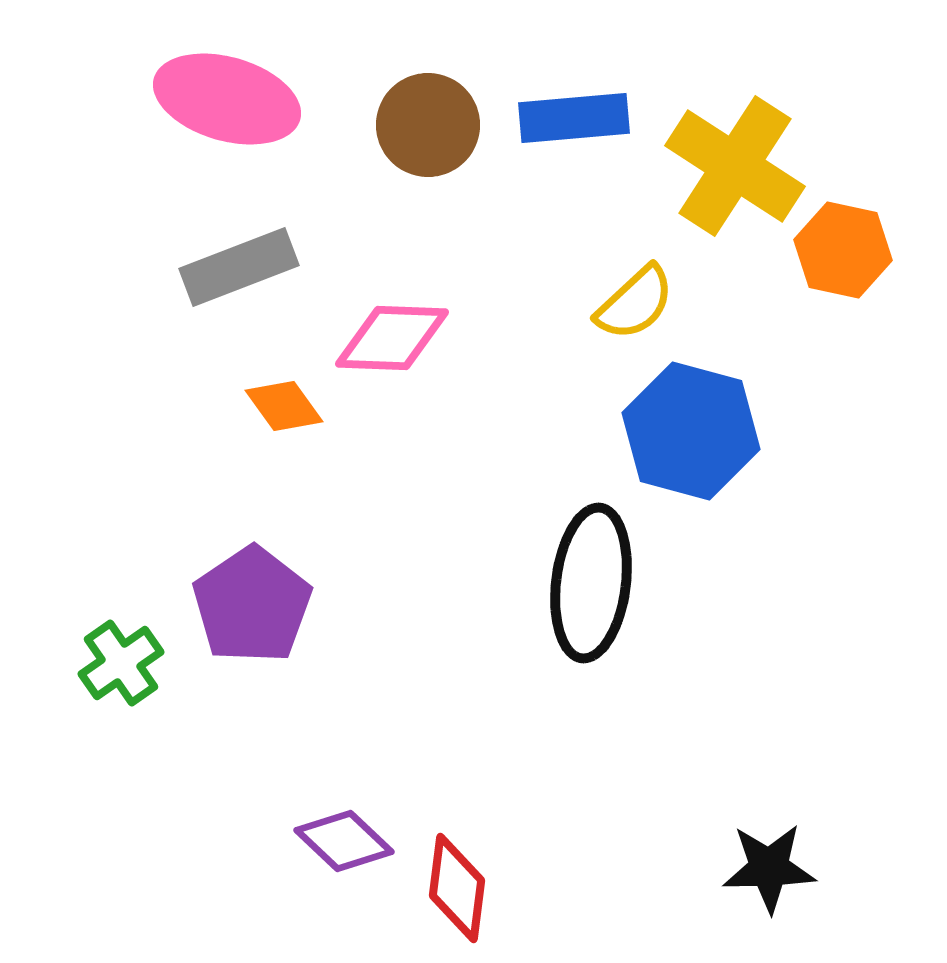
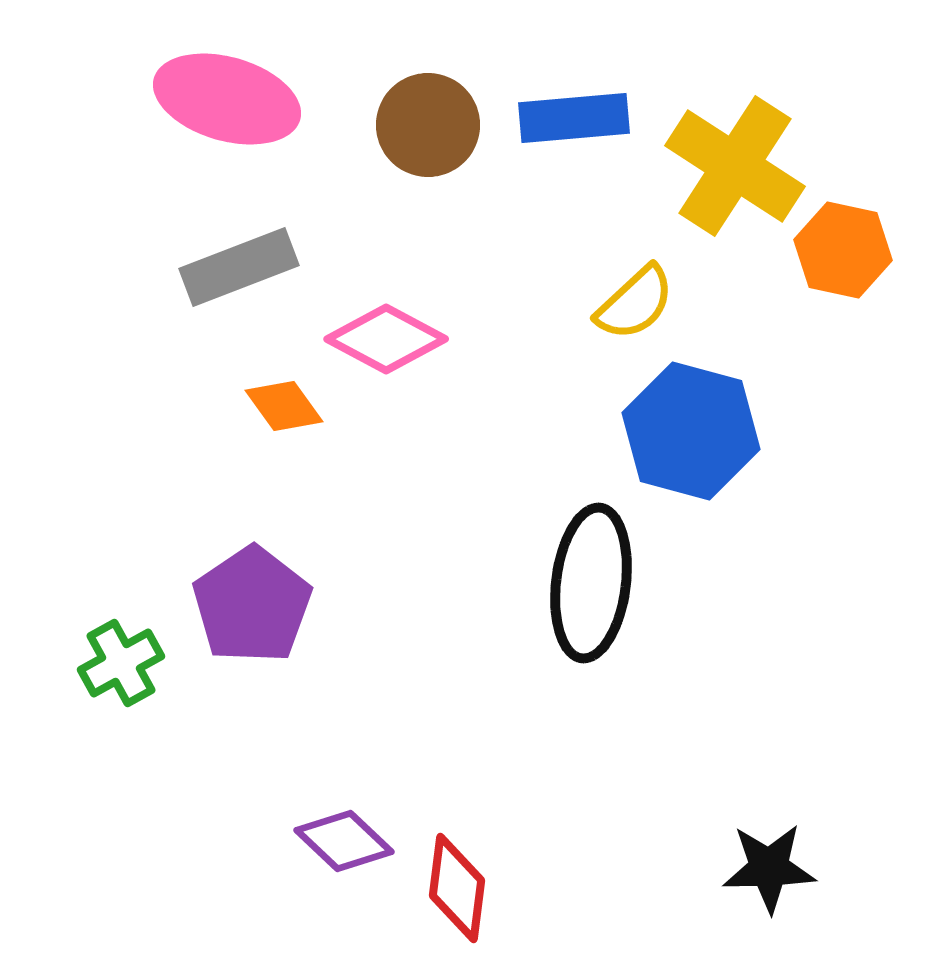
pink diamond: moved 6 px left, 1 px down; rotated 26 degrees clockwise
green cross: rotated 6 degrees clockwise
